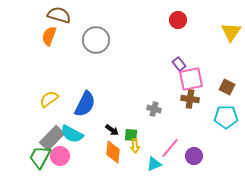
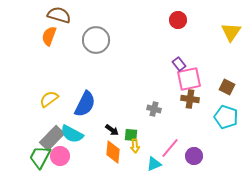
pink square: moved 2 px left
cyan pentagon: rotated 20 degrees clockwise
